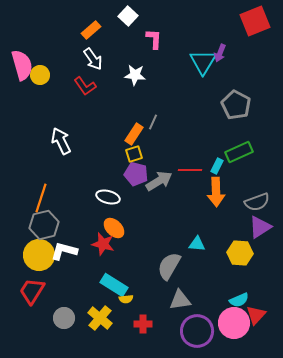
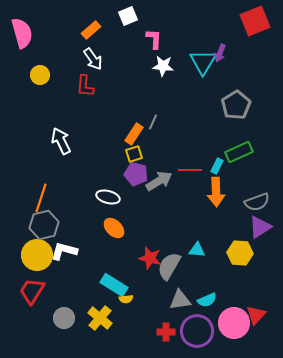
white square at (128, 16): rotated 24 degrees clockwise
pink semicircle at (22, 65): moved 32 px up
white star at (135, 75): moved 28 px right, 9 px up
red L-shape at (85, 86): rotated 40 degrees clockwise
gray pentagon at (236, 105): rotated 12 degrees clockwise
red star at (103, 244): moved 47 px right, 14 px down
cyan triangle at (197, 244): moved 6 px down
yellow circle at (39, 255): moved 2 px left
cyan semicircle at (239, 300): moved 32 px left
red cross at (143, 324): moved 23 px right, 8 px down
